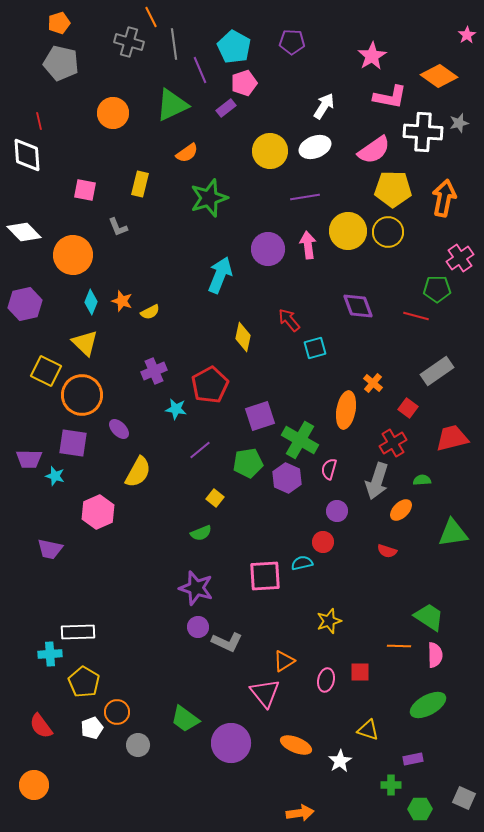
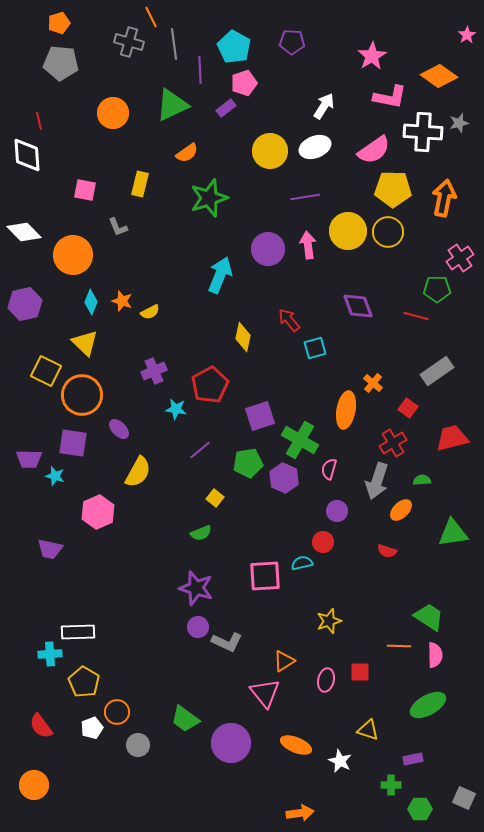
gray pentagon at (61, 63): rotated 8 degrees counterclockwise
purple line at (200, 70): rotated 20 degrees clockwise
purple hexagon at (287, 478): moved 3 px left
white star at (340, 761): rotated 15 degrees counterclockwise
